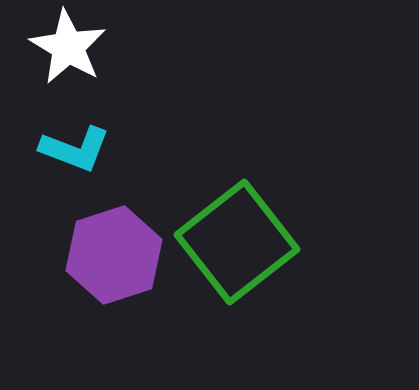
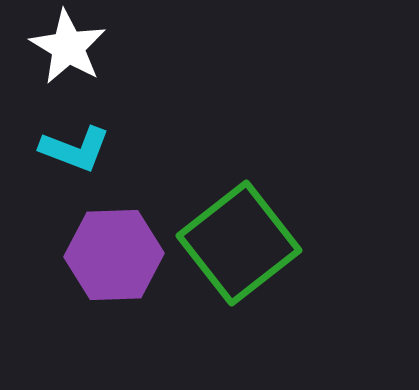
green square: moved 2 px right, 1 px down
purple hexagon: rotated 16 degrees clockwise
